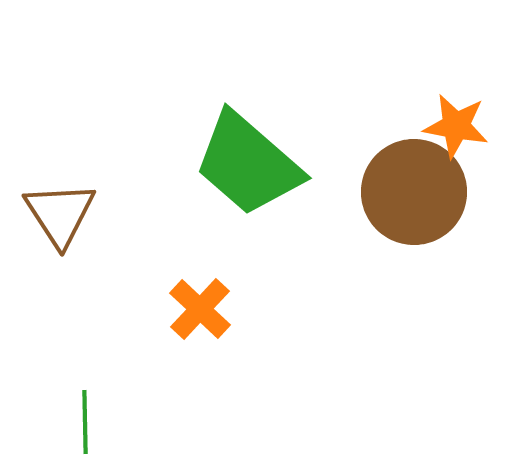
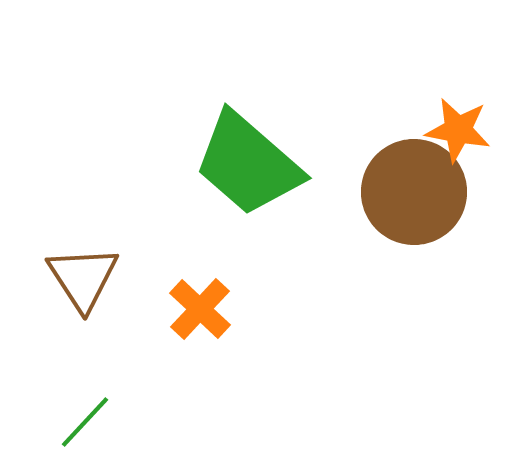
orange star: moved 2 px right, 4 px down
brown triangle: moved 23 px right, 64 px down
green line: rotated 44 degrees clockwise
